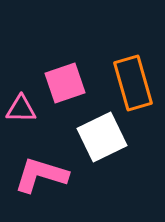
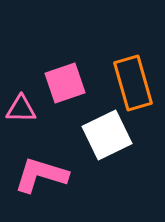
white square: moved 5 px right, 2 px up
